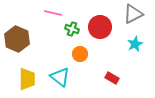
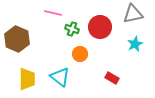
gray triangle: rotated 15 degrees clockwise
